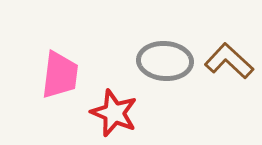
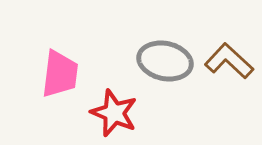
gray ellipse: rotated 8 degrees clockwise
pink trapezoid: moved 1 px up
